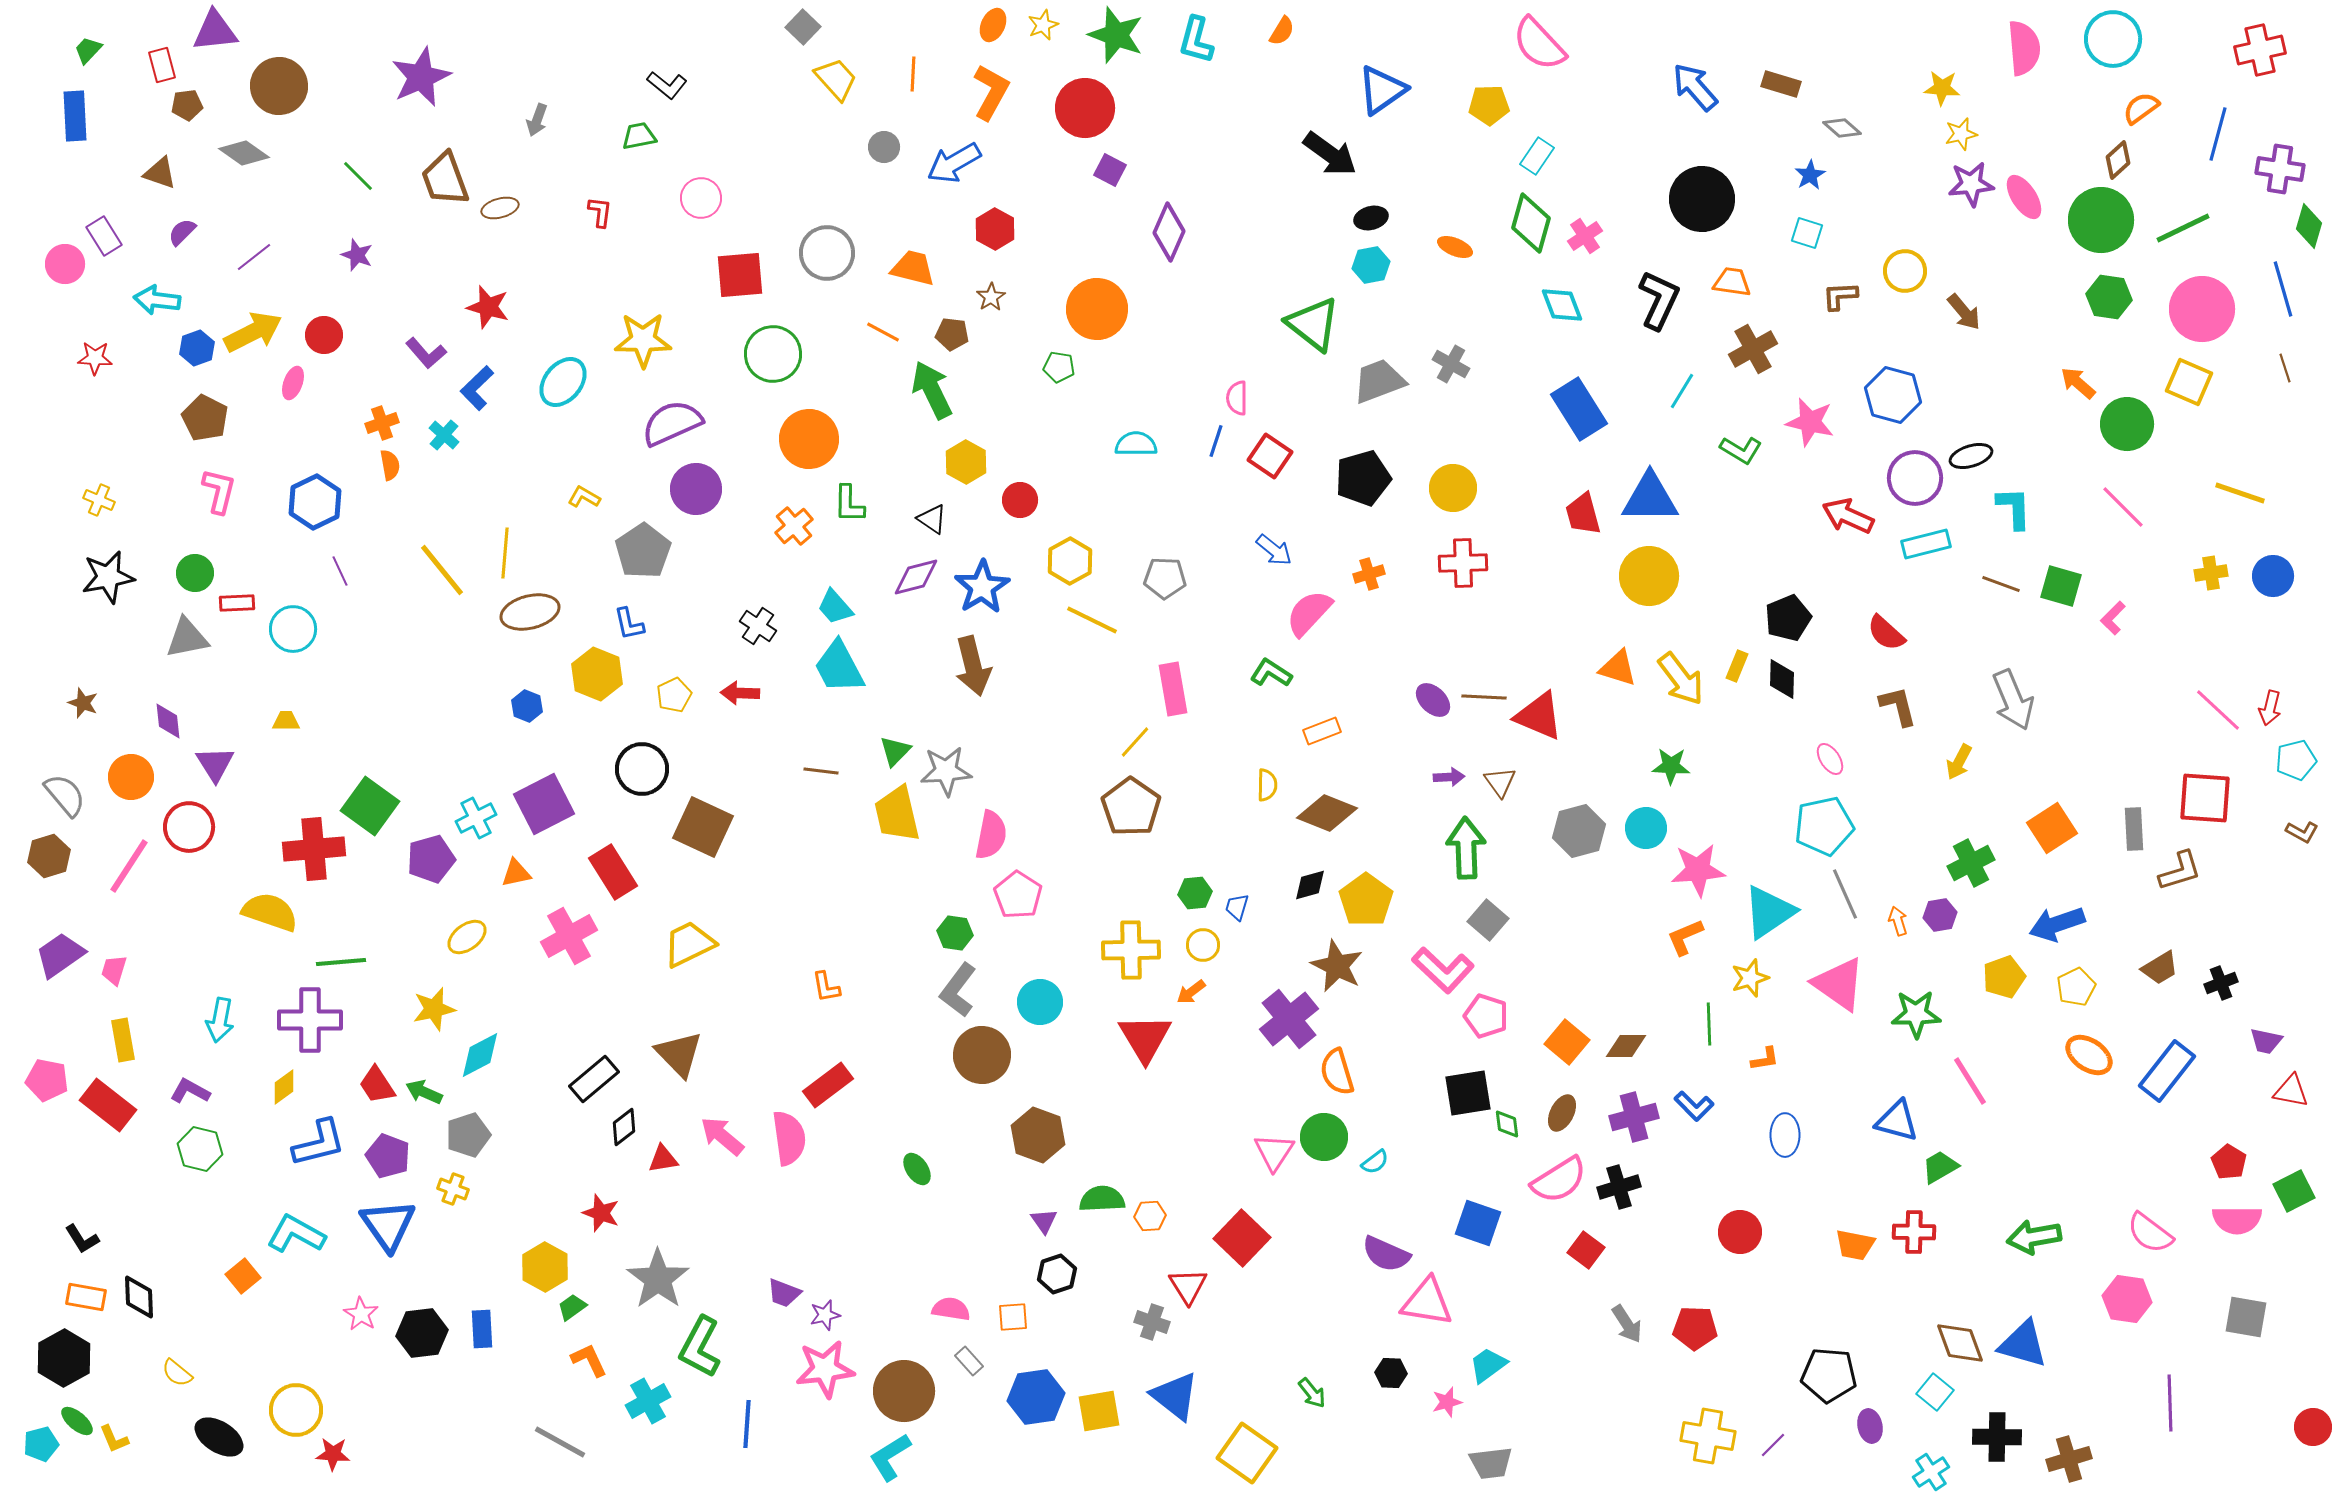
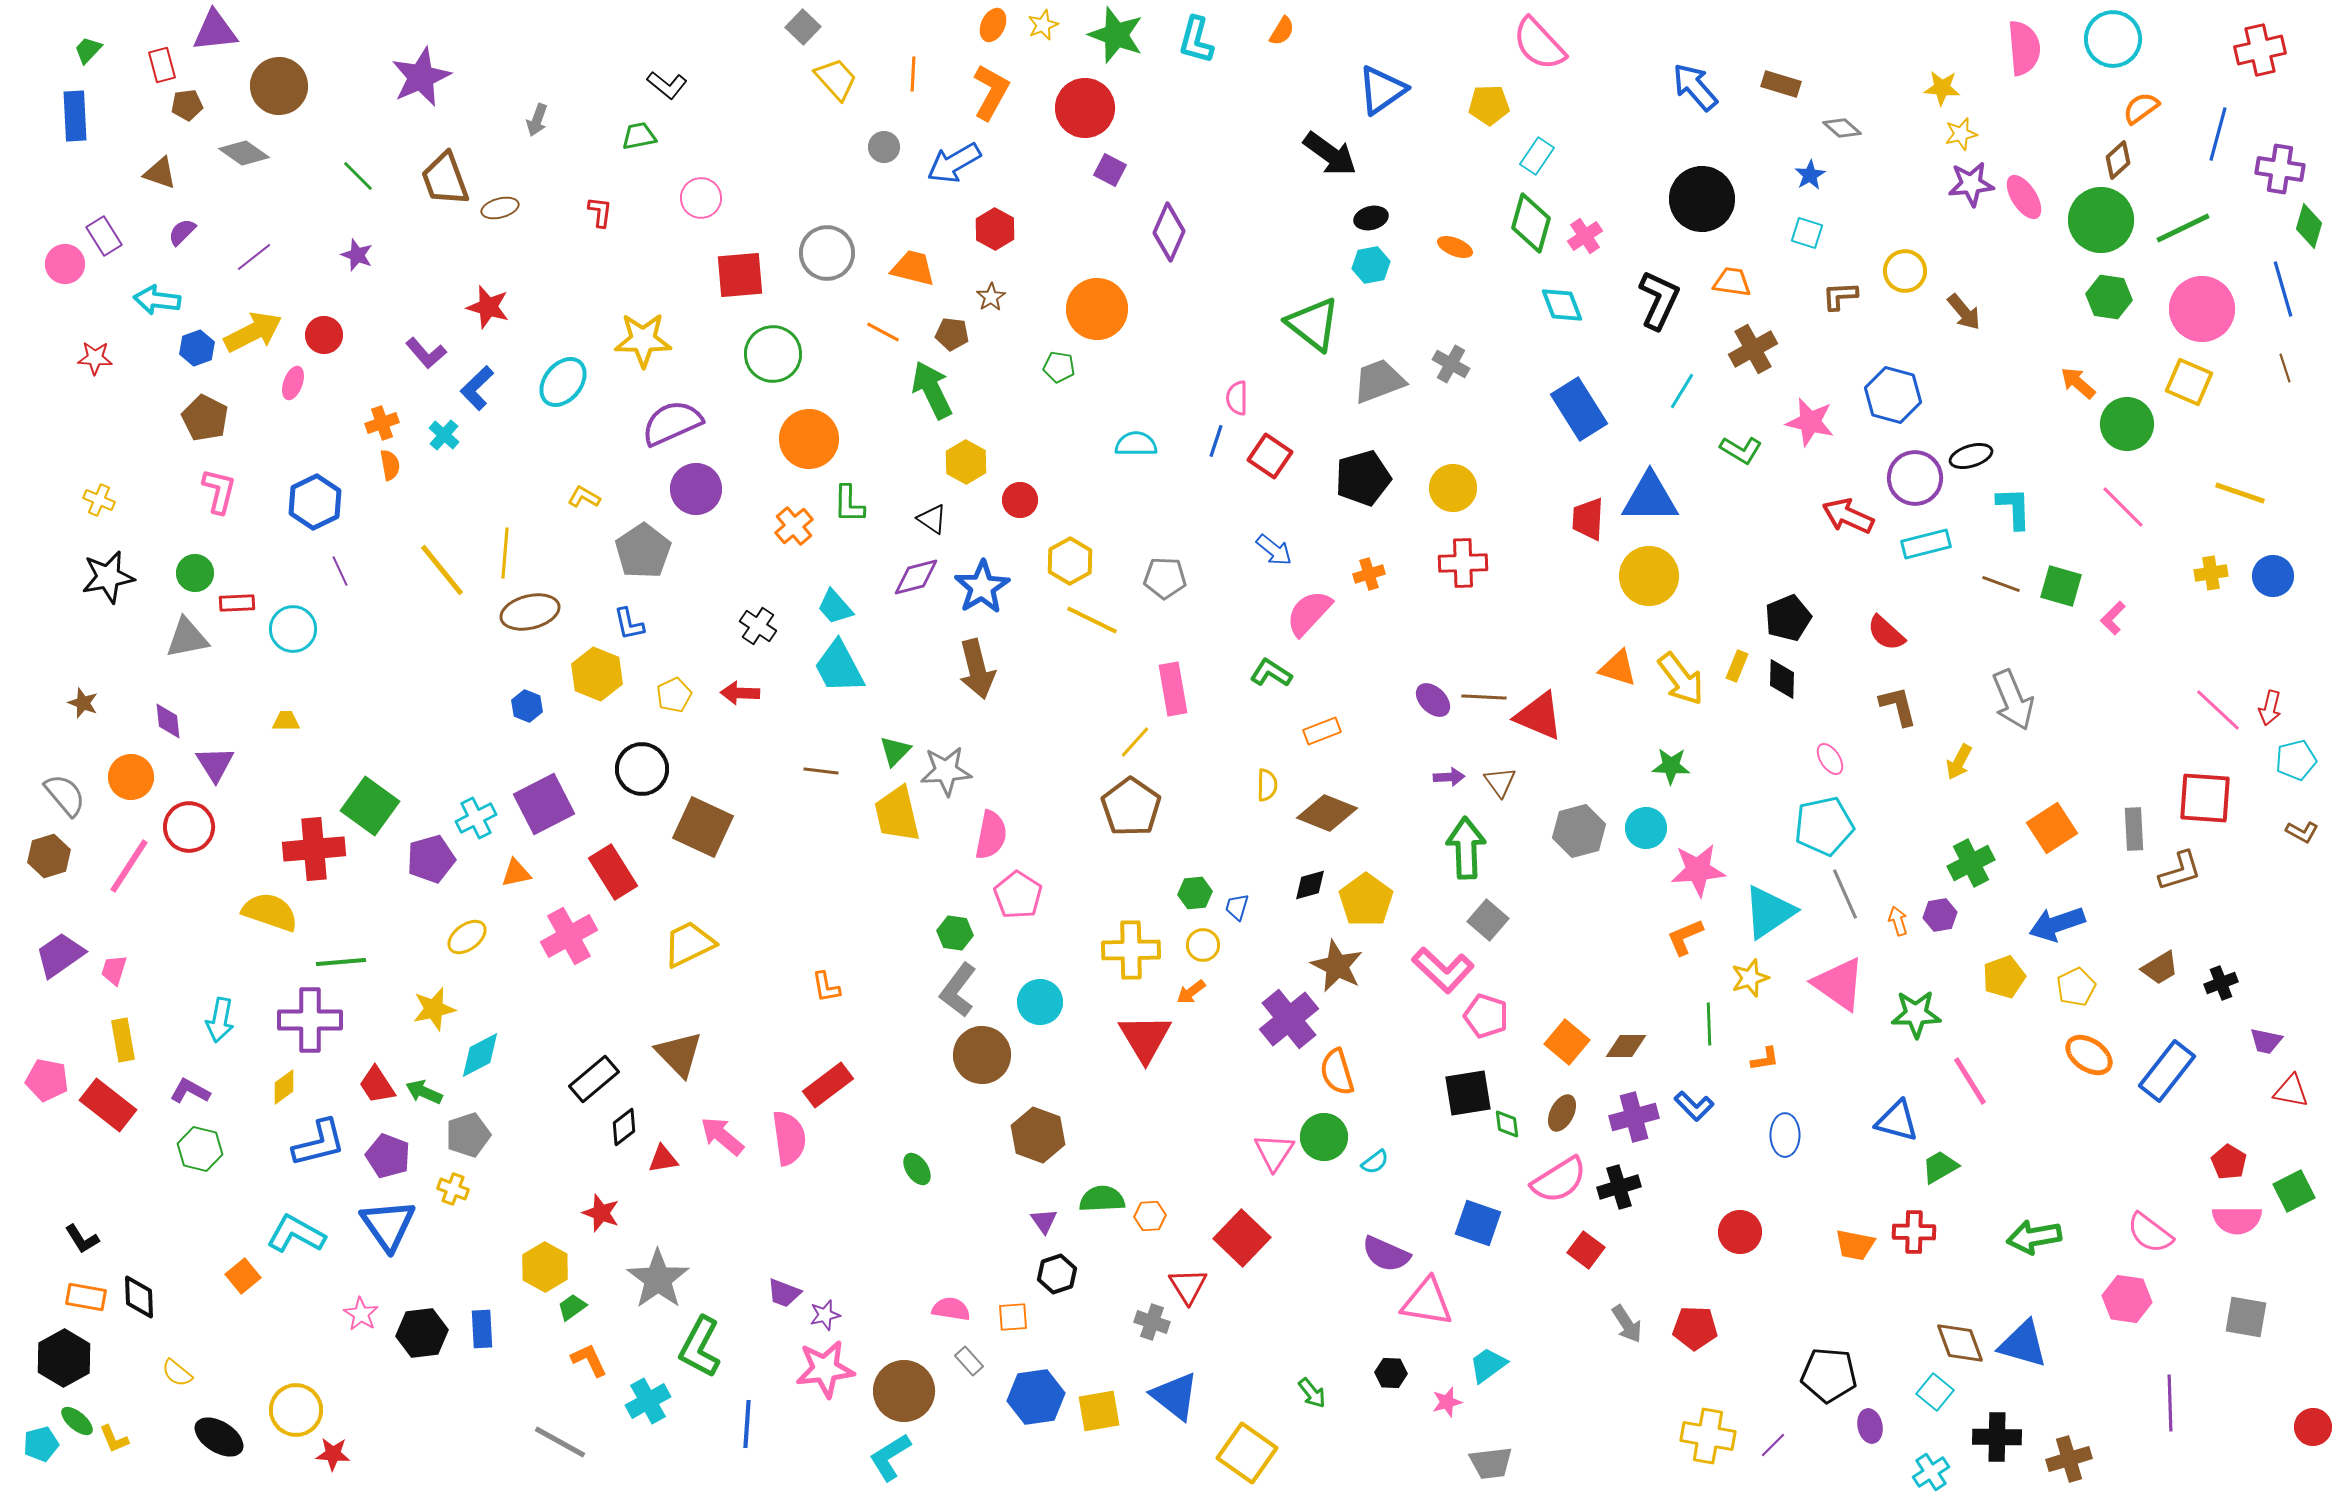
red trapezoid at (1583, 514): moved 5 px right, 5 px down; rotated 18 degrees clockwise
brown arrow at (973, 666): moved 4 px right, 3 px down
